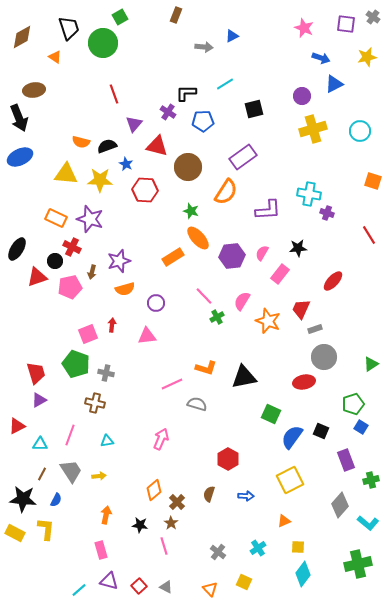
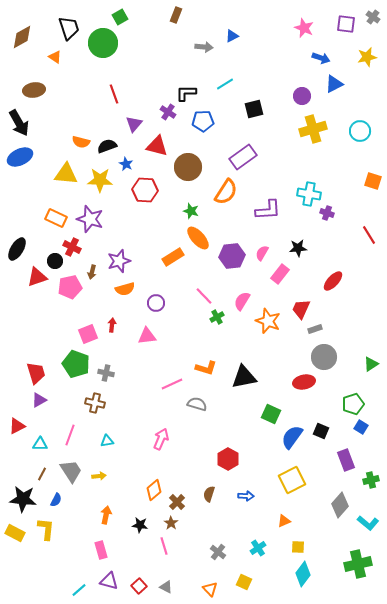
black arrow at (19, 118): moved 5 px down; rotated 8 degrees counterclockwise
yellow square at (290, 480): moved 2 px right
